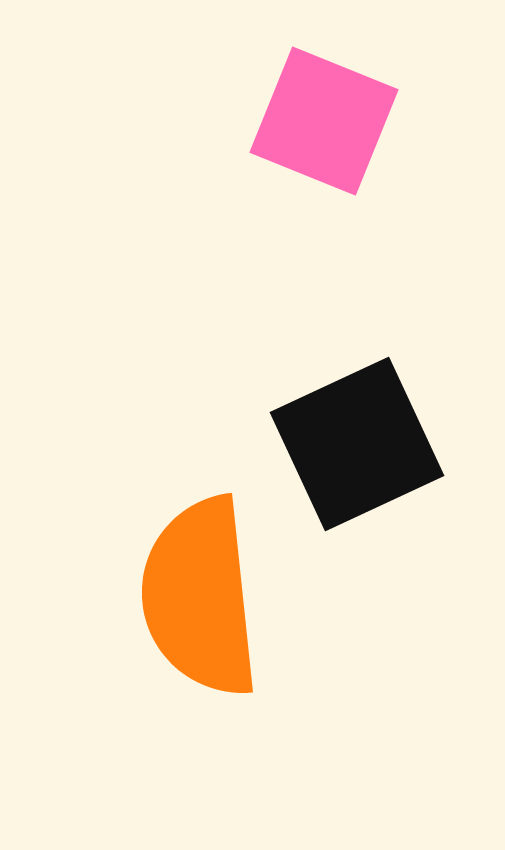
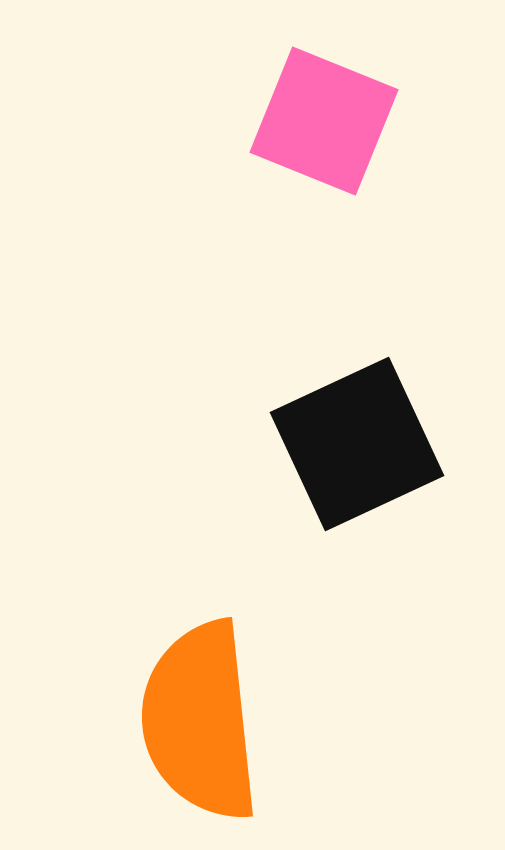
orange semicircle: moved 124 px down
